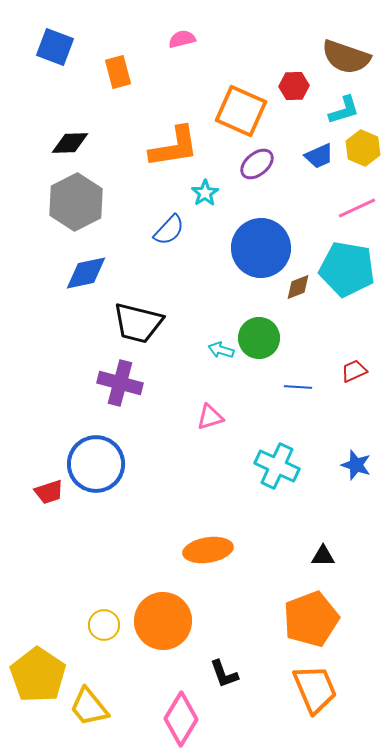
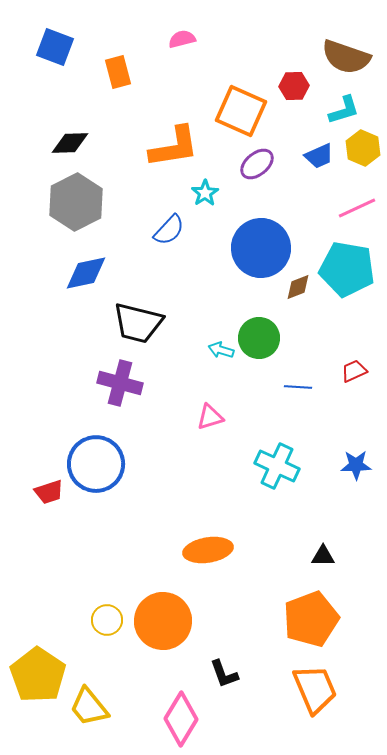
blue star at (356, 465): rotated 20 degrees counterclockwise
yellow circle at (104, 625): moved 3 px right, 5 px up
